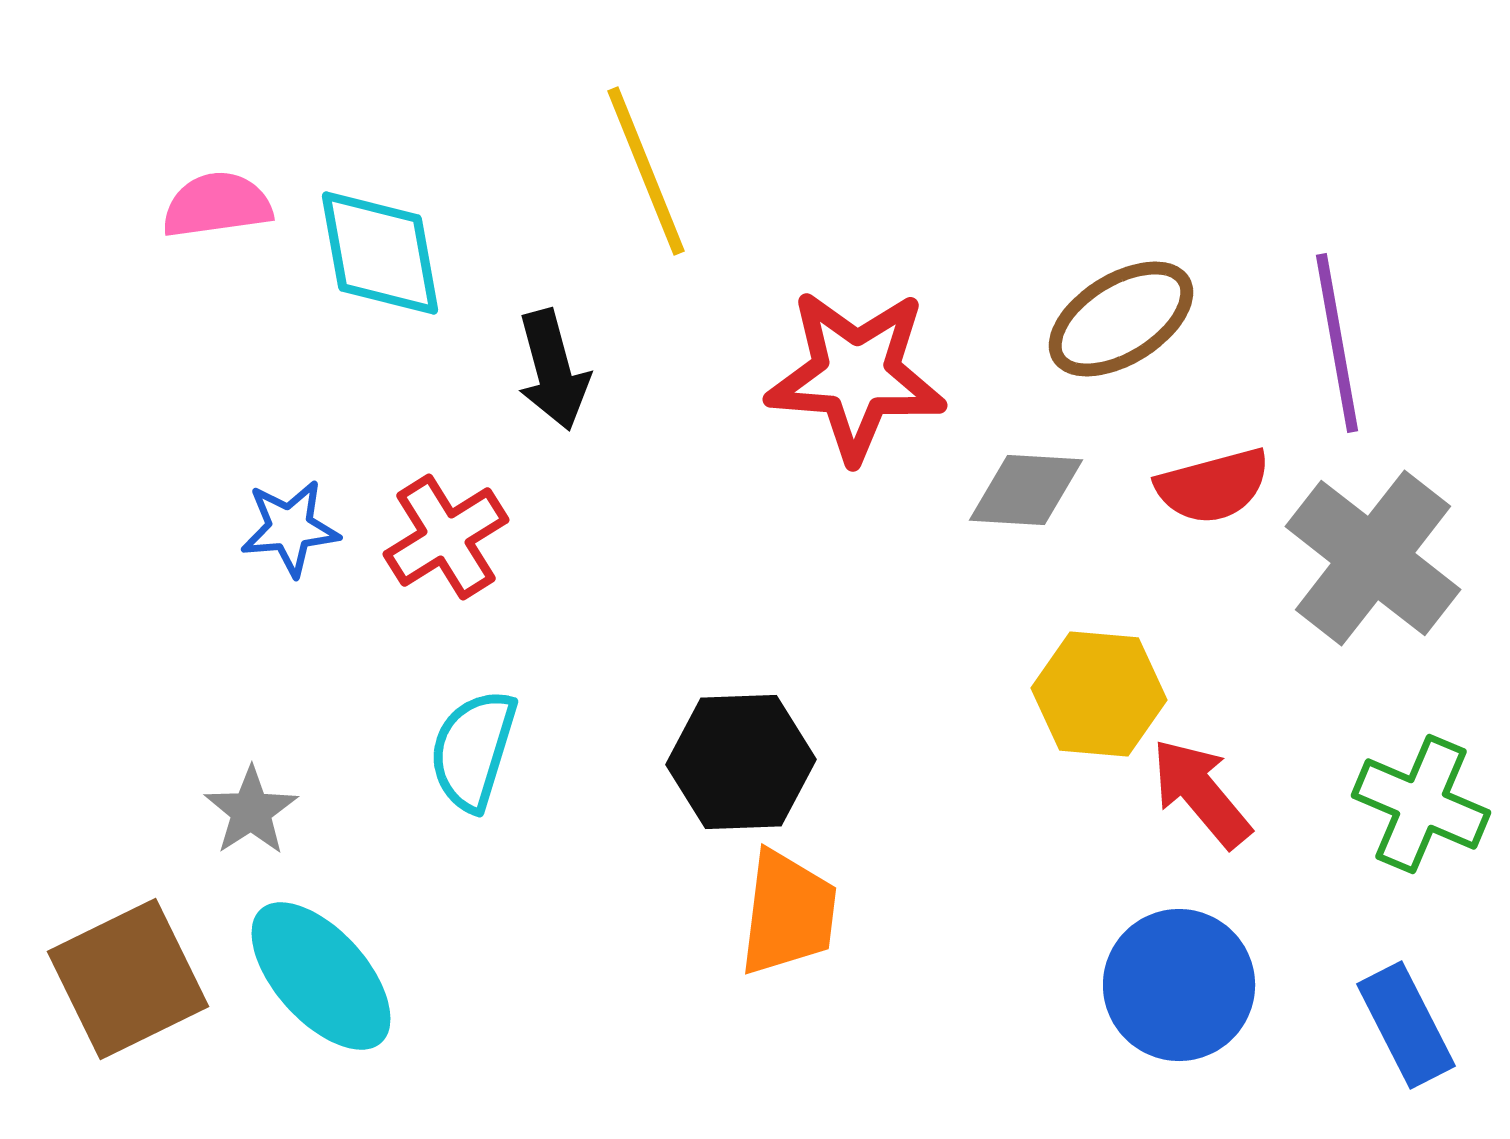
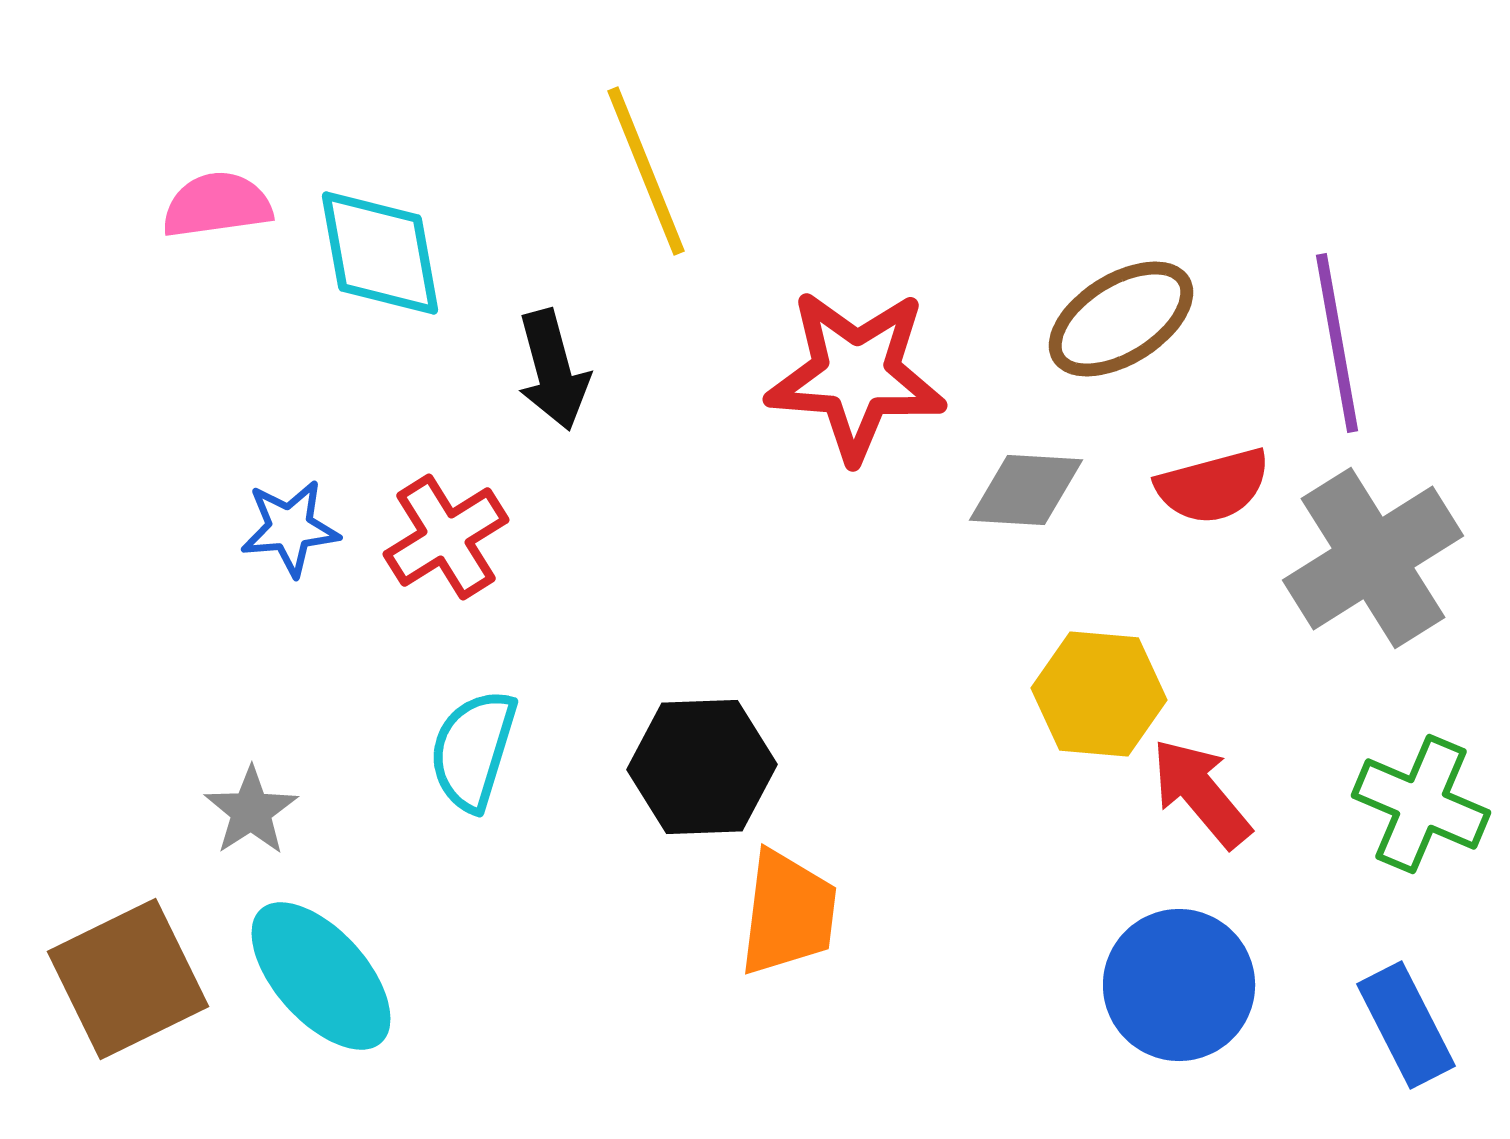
gray cross: rotated 20 degrees clockwise
black hexagon: moved 39 px left, 5 px down
